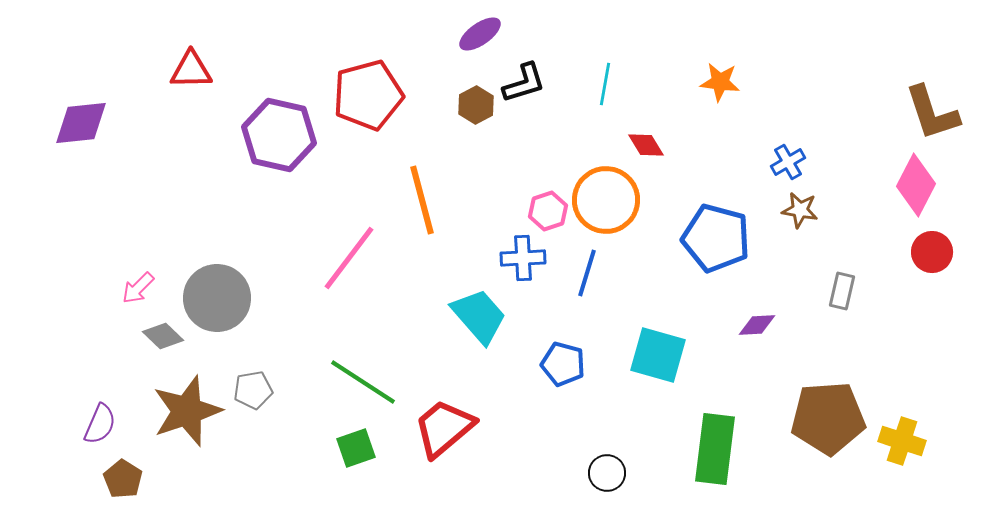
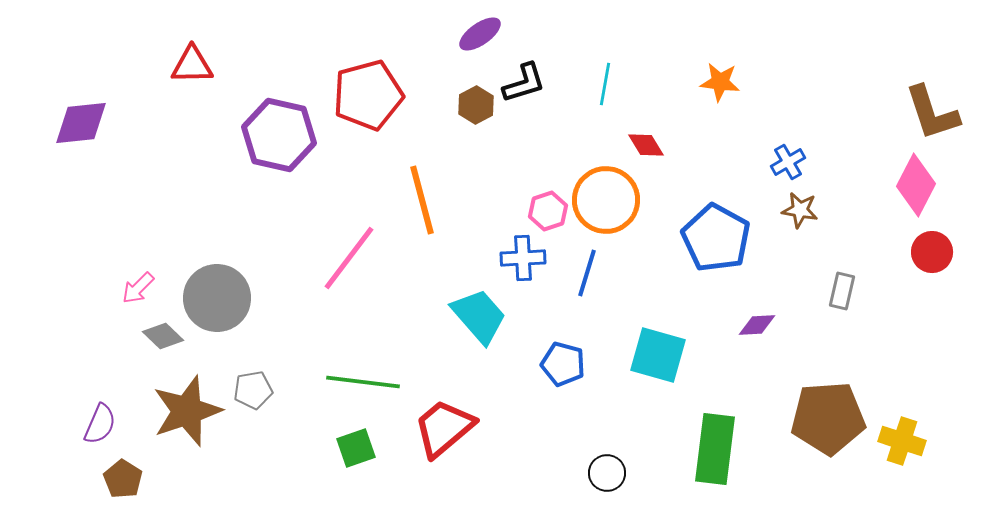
red triangle at (191, 70): moved 1 px right, 5 px up
blue pentagon at (716, 238): rotated 14 degrees clockwise
green line at (363, 382): rotated 26 degrees counterclockwise
